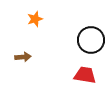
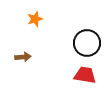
black circle: moved 4 px left, 3 px down
